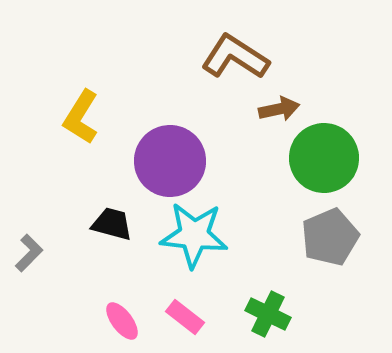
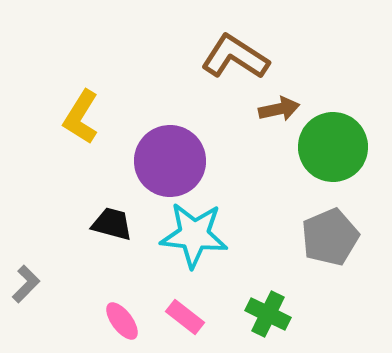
green circle: moved 9 px right, 11 px up
gray L-shape: moved 3 px left, 31 px down
